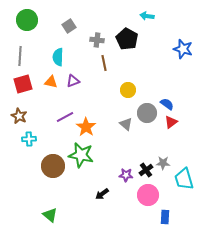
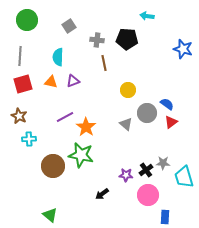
black pentagon: rotated 25 degrees counterclockwise
cyan trapezoid: moved 2 px up
